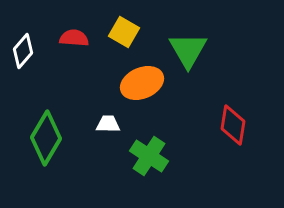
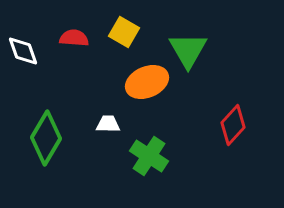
white diamond: rotated 60 degrees counterclockwise
orange ellipse: moved 5 px right, 1 px up
red diamond: rotated 33 degrees clockwise
